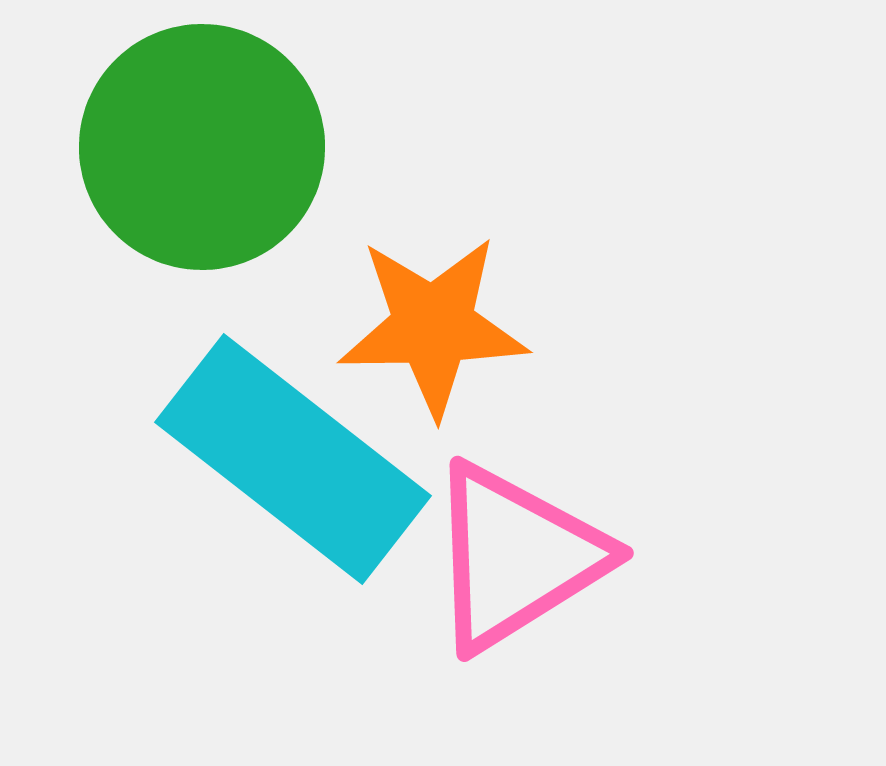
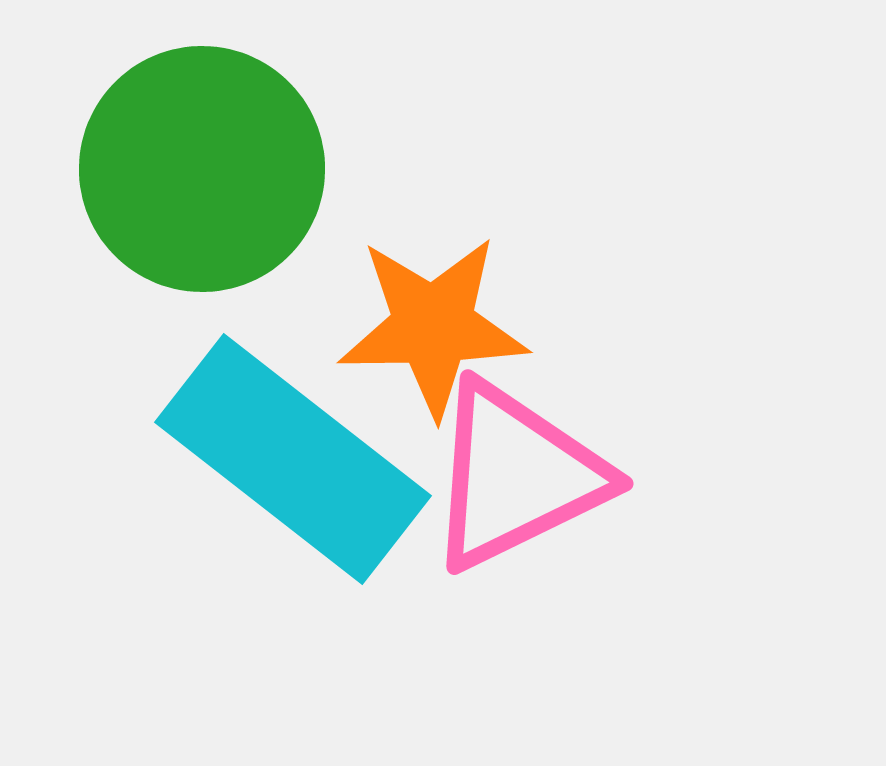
green circle: moved 22 px down
pink triangle: moved 81 px up; rotated 6 degrees clockwise
